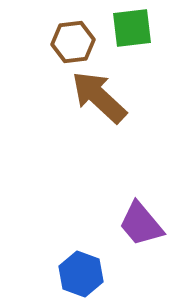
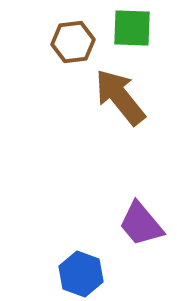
green square: rotated 9 degrees clockwise
brown arrow: moved 21 px right; rotated 8 degrees clockwise
